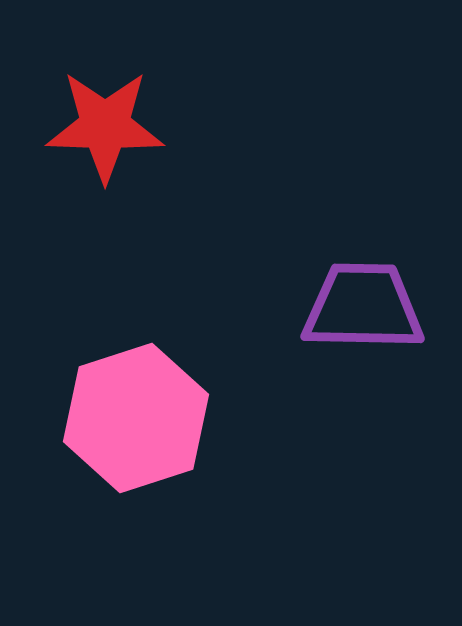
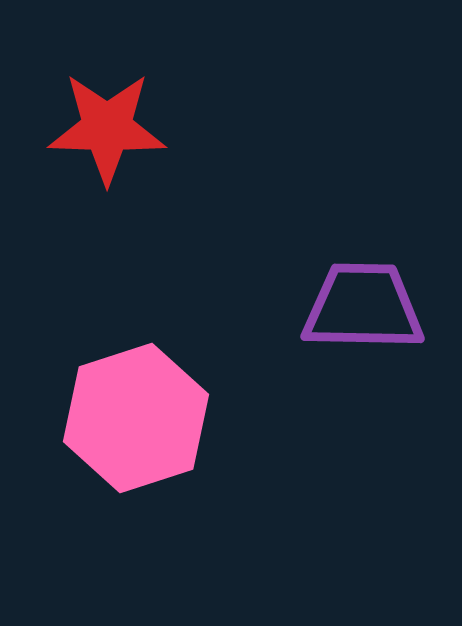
red star: moved 2 px right, 2 px down
